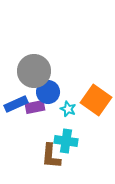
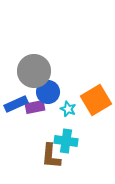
orange square: rotated 24 degrees clockwise
